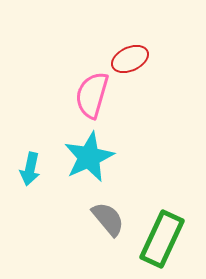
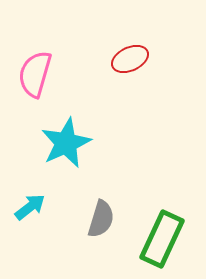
pink semicircle: moved 57 px left, 21 px up
cyan star: moved 23 px left, 14 px up
cyan arrow: moved 38 px down; rotated 140 degrees counterclockwise
gray semicircle: moved 7 px left; rotated 57 degrees clockwise
